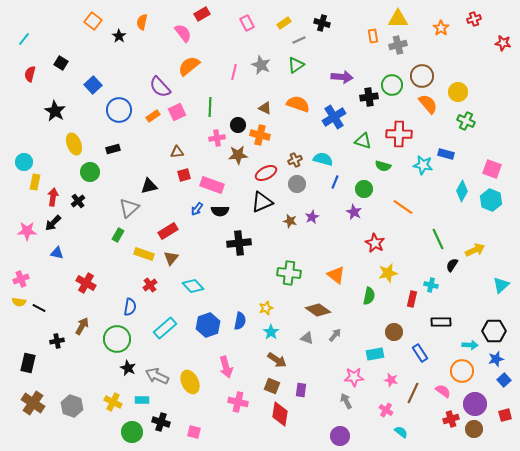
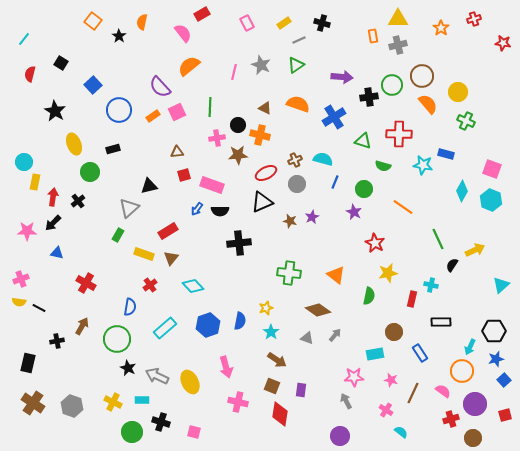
cyan arrow at (470, 345): moved 2 px down; rotated 112 degrees clockwise
brown circle at (474, 429): moved 1 px left, 9 px down
